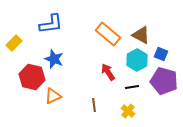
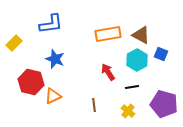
orange rectangle: rotated 50 degrees counterclockwise
blue star: moved 1 px right
red hexagon: moved 1 px left, 5 px down
purple pentagon: moved 23 px down
